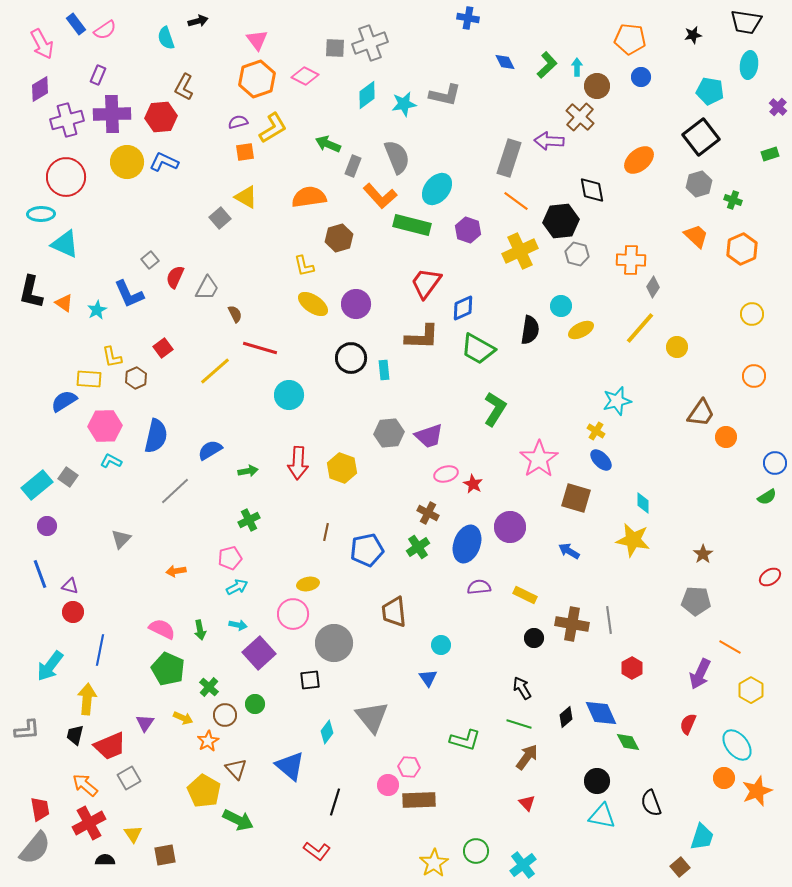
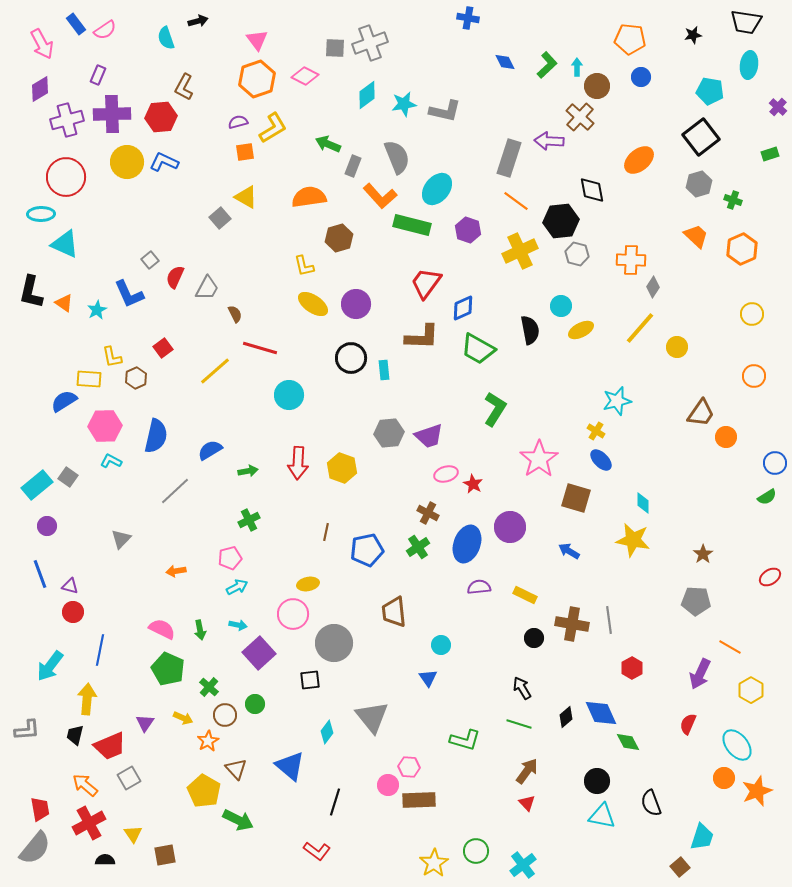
gray L-shape at (445, 95): moved 16 px down
black semicircle at (530, 330): rotated 20 degrees counterclockwise
brown arrow at (527, 757): moved 14 px down
